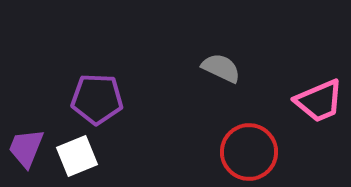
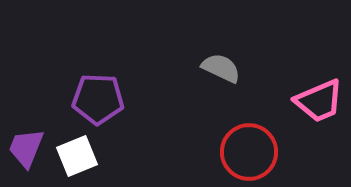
purple pentagon: moved 1 px right
